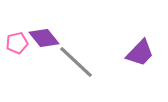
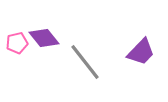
purple trapezoid: moved 1 px right, 1 px up
gray line: moved 9 px right; rotated 9 degrees clockwise
